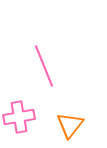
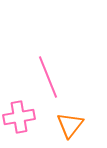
pink line: moved 4 px right, 11 px down
